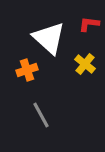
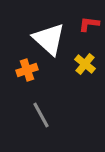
white triangle: moved 1 px down
